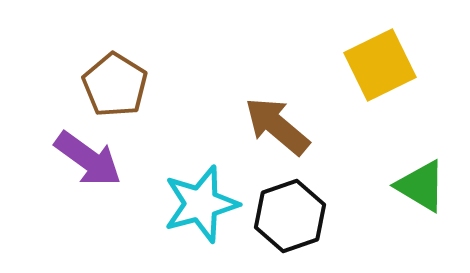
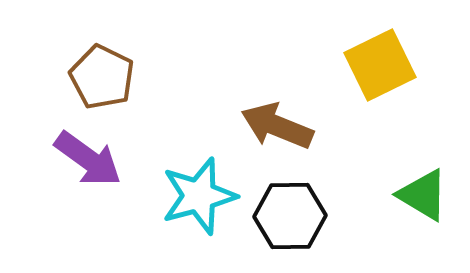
brown pentagon: moved 13 px left, 8 px up; rotated 6 degrees counterclockwise
brown arrow: rotated 18 degrees counterclockwise
green triangle: moved 2 px right, 9 px down
cyan star: moved 2 px left, 8 px up
black hexagon: rotated 18 degrees clockwise
